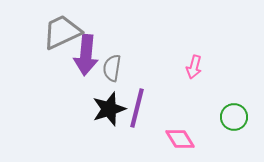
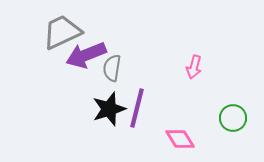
purple arrow: rotated 63 degrees clockwise
green circle: moved 1 px left, 1 px down
